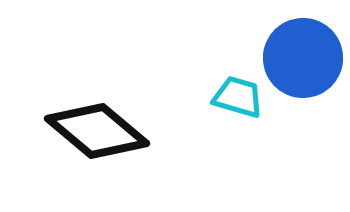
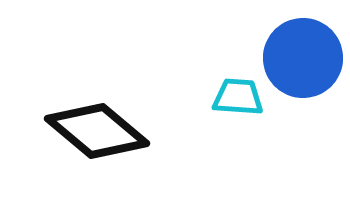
cyan trapezoid: rotated 12 degrees counterclockwise
